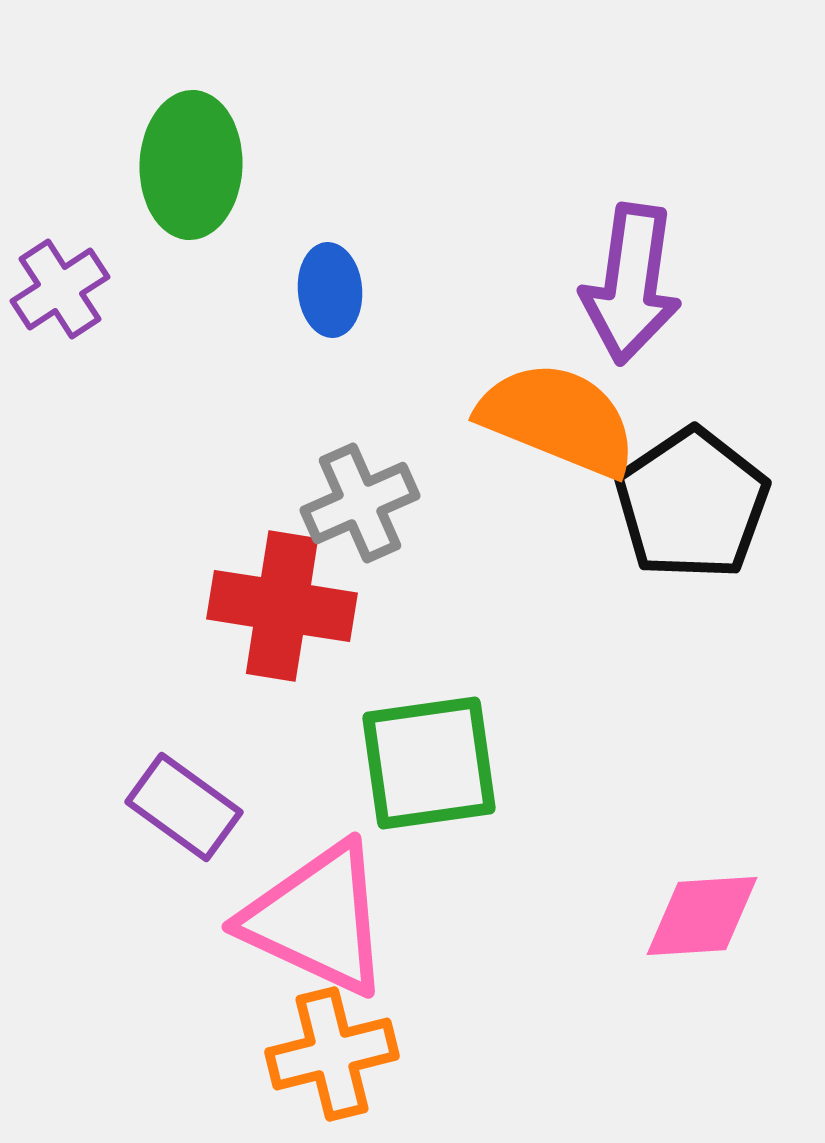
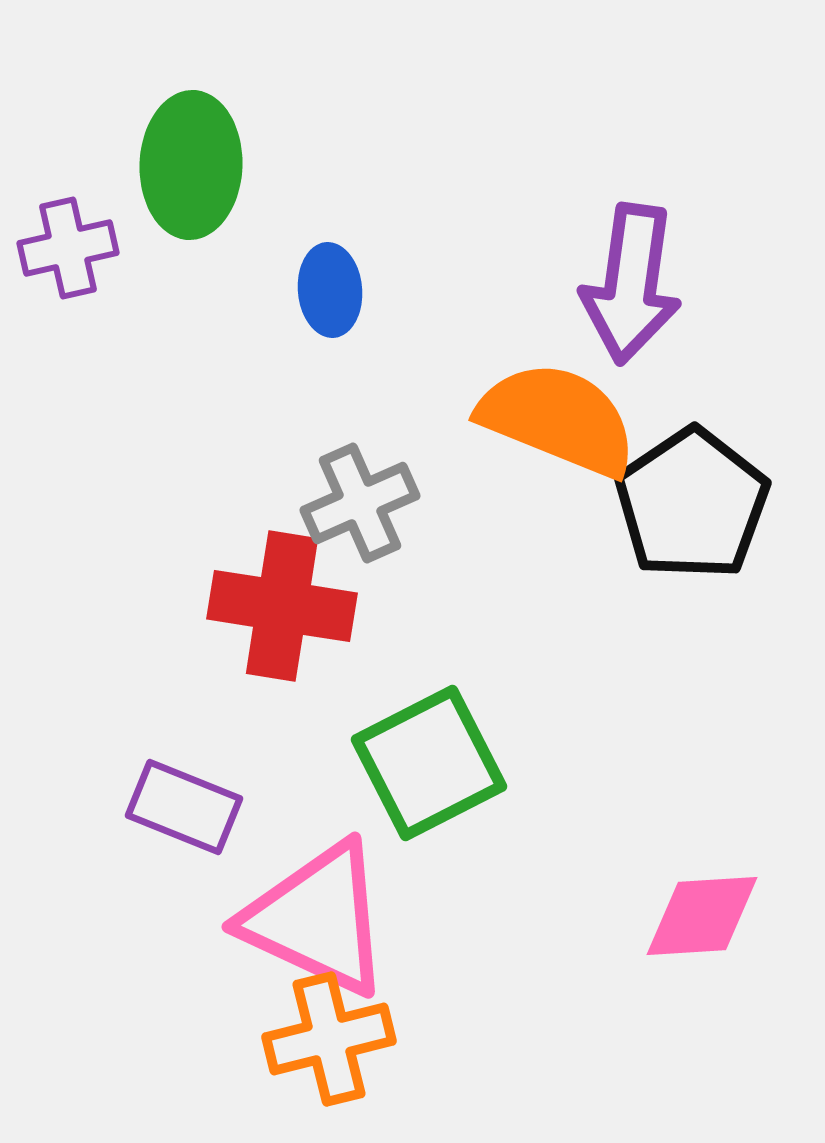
purple cross: moved 8 px right, 41 px up; rotated 20 degrees clockwise
green square: rotated 19 degrees counterclockwise
purple rectangle: rotated 14 degrees counterclockwise
orange cross: moved 3 px left, 15 px up
